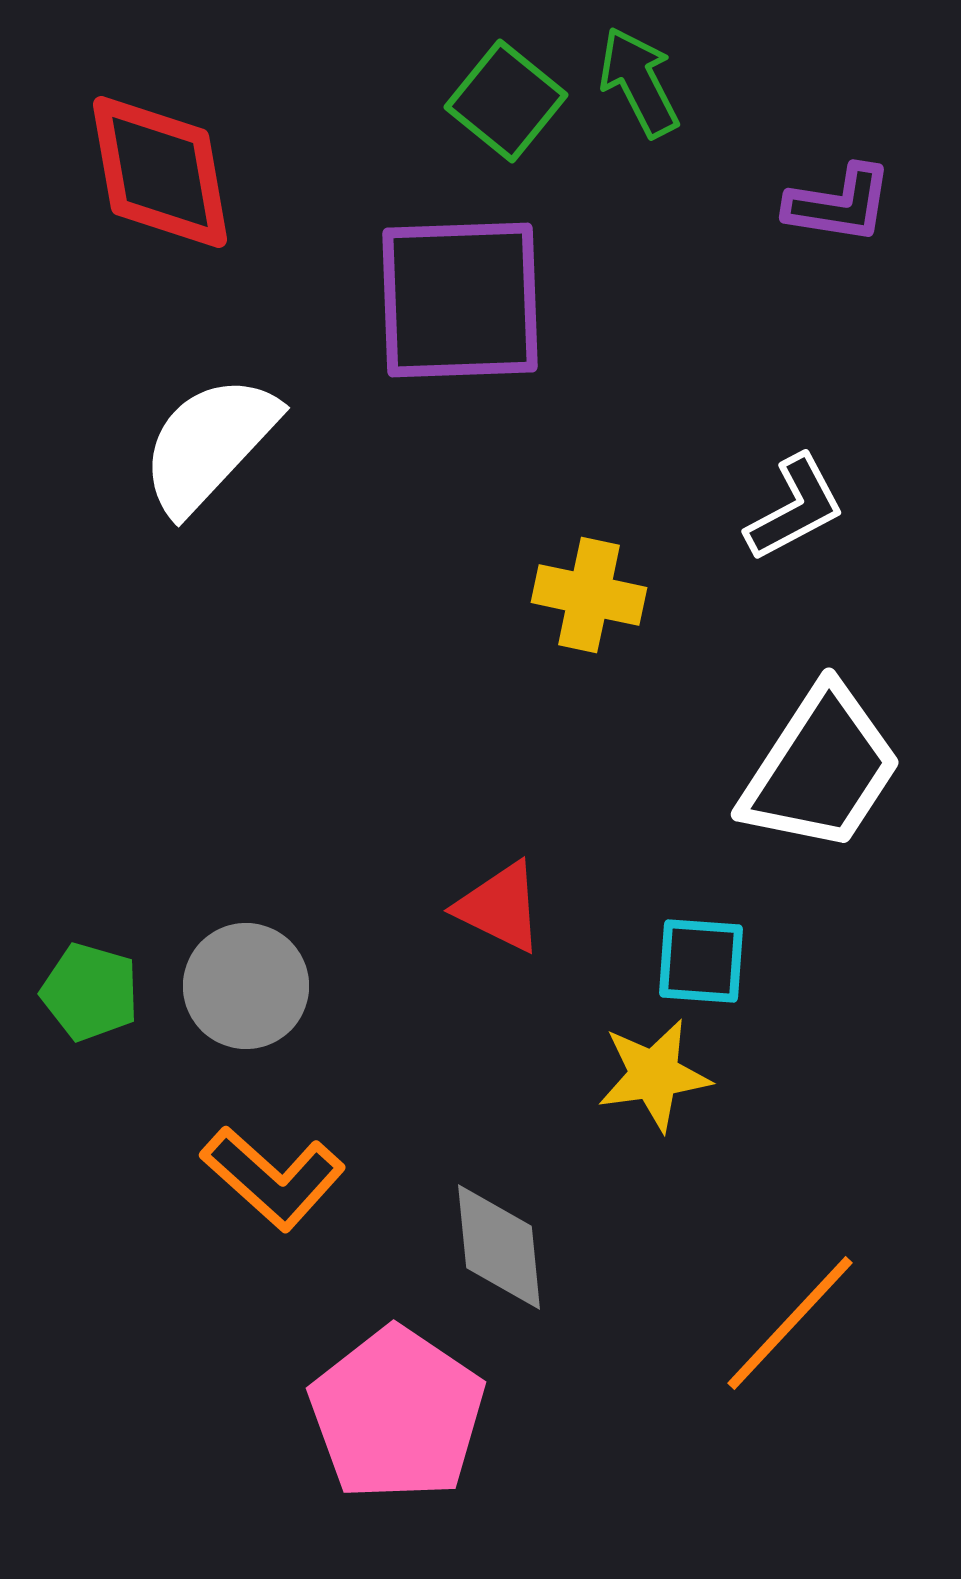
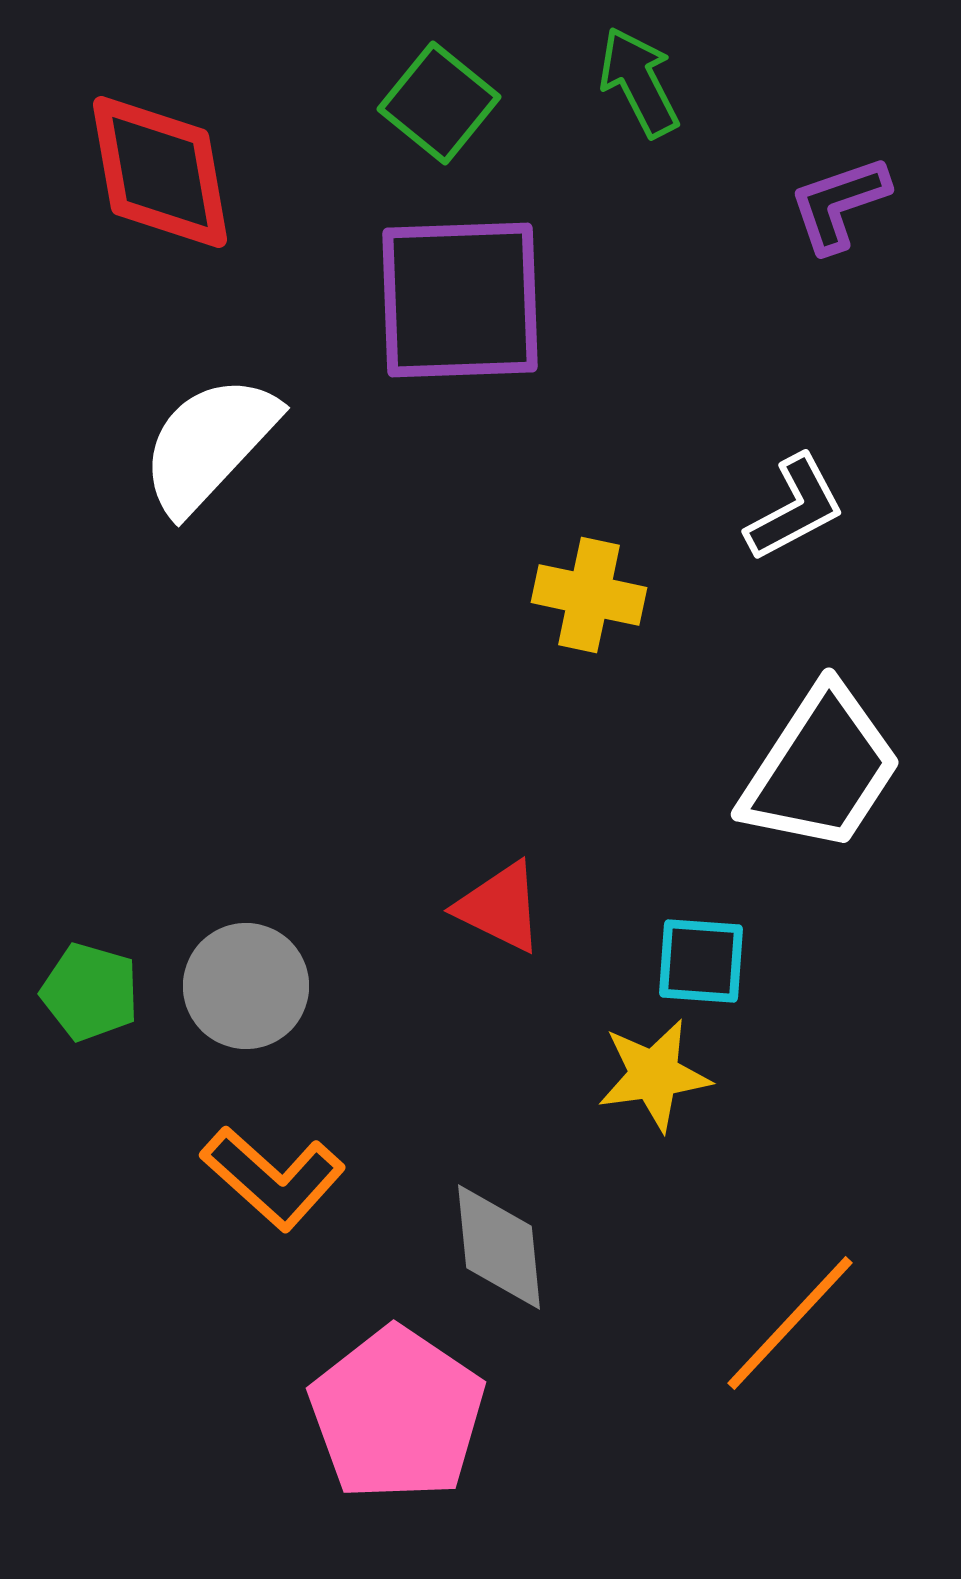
green square: moved 67 px left, 2 px down
purple L-shape: rotated 152 degrees clockwise
